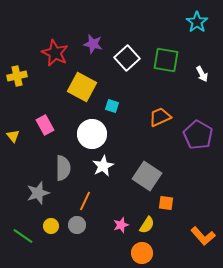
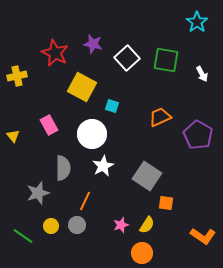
pink rectangle: moved 4 px right
orange L-shape: rotated 15 degrees counterclockwise
